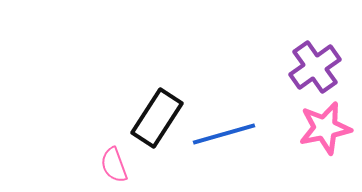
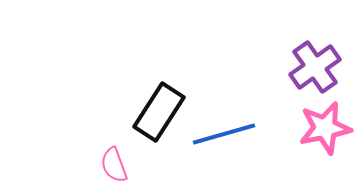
black rectangle: moved 2 px right, 6 px up
